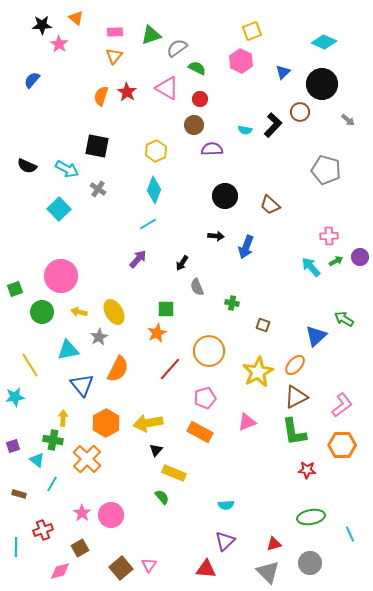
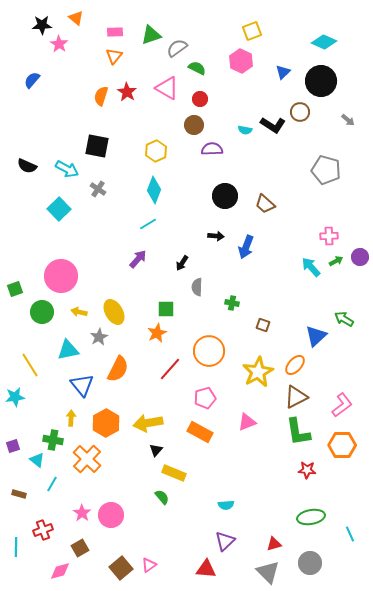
black circle at (322, 84): moved 1 px left, 3 px up
black L-shape at (273, 125): rotated 80 degrees clockwise
brown trapezoid at (270, 205): moved 5 px left, 1 px up
gray semicircle at (197, 287): rotated 24 degrees clockwise
yellow arrow at (63, 418): moved 8 px right
green L-shape at (294, 432): moved 4 px right
pink triangle at (149, 565): rotated 21 degrees clockwise
